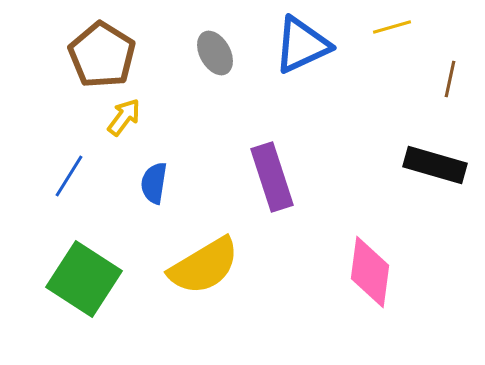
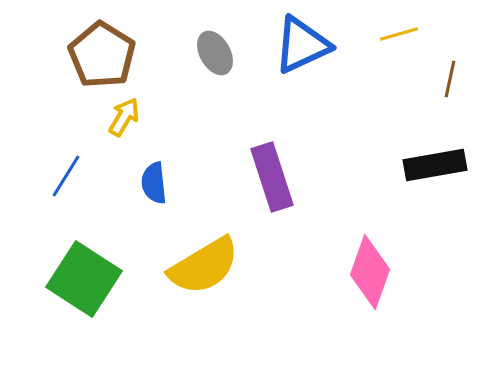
yellow line: moved 7 px right, 7 px down
yellow arrow: rotated 6 degrees counterclockwise
black rectangle: rotated 26 degrees counterclockwise
blue line: moved 3 px left
blue semicircle: rotated 15 degrees counterclockwise
pink diamond: rotated 12 degrees clockwise
